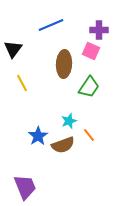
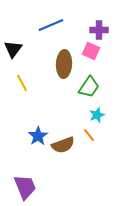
cyan star: moved 28 px right, 6 px up
